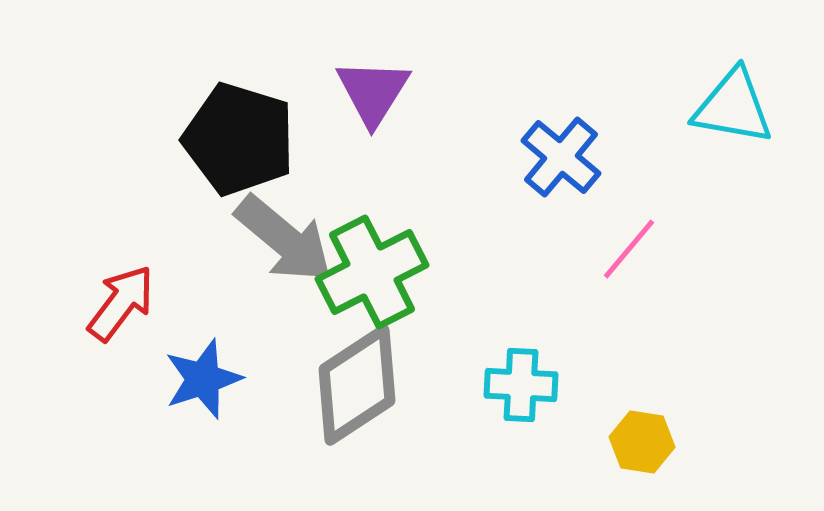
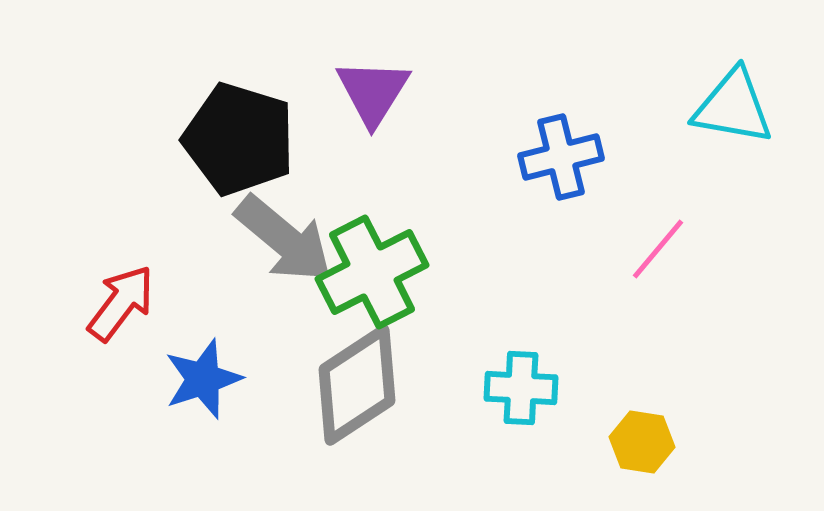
blue cross: rotated 36 degrees clockwise
pink line: moved 29 px right
cyan cross: moved 3 px down
